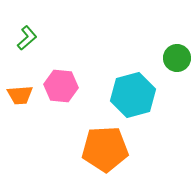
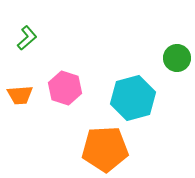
pink hexagon: moved 4 px right, 2 px down; rotated 12 degrees clockwise
cyan hexagon: moved 3 px down
